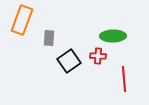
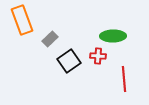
orange rectangle: rotated 40 degrees counterclockwise
gray rectangle: moved 1 px right, 1 px down; rotated 42 degrees clockwise
